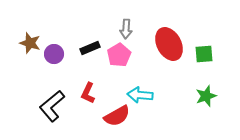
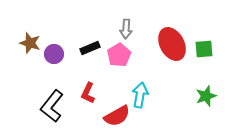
red ellipse: moved 3 px right
green square: moved 5 px up
cyan arrow: rotated 95 degrees clockwise
black L-shape: rotated 12 degrees counterclockwise
